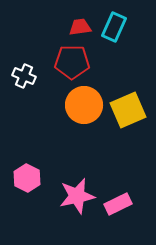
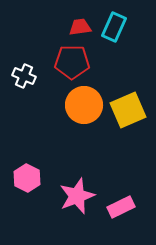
pink star: rotated 9 degrees counterclockwise
pink rectangle: moved 3 px right, 3 px down
